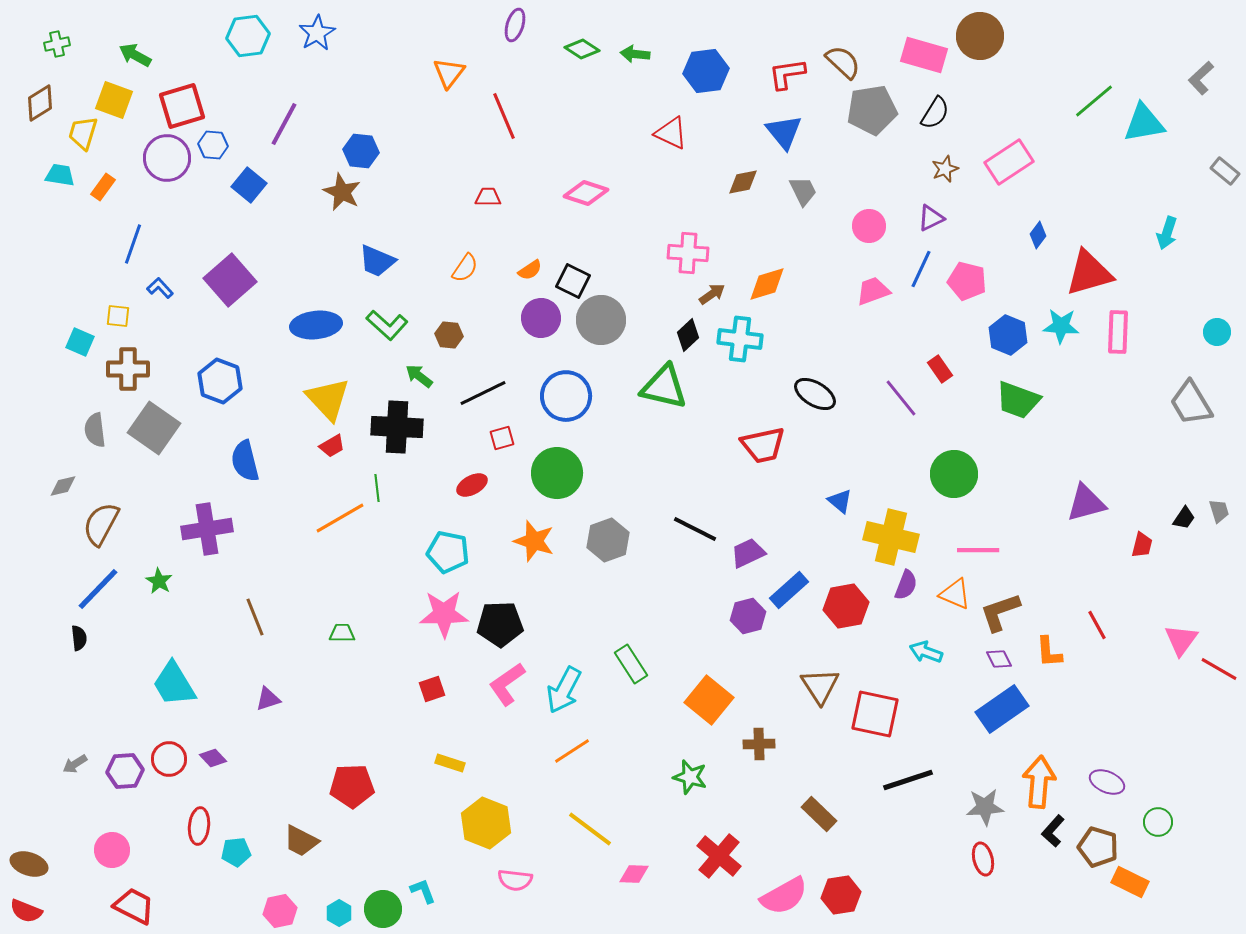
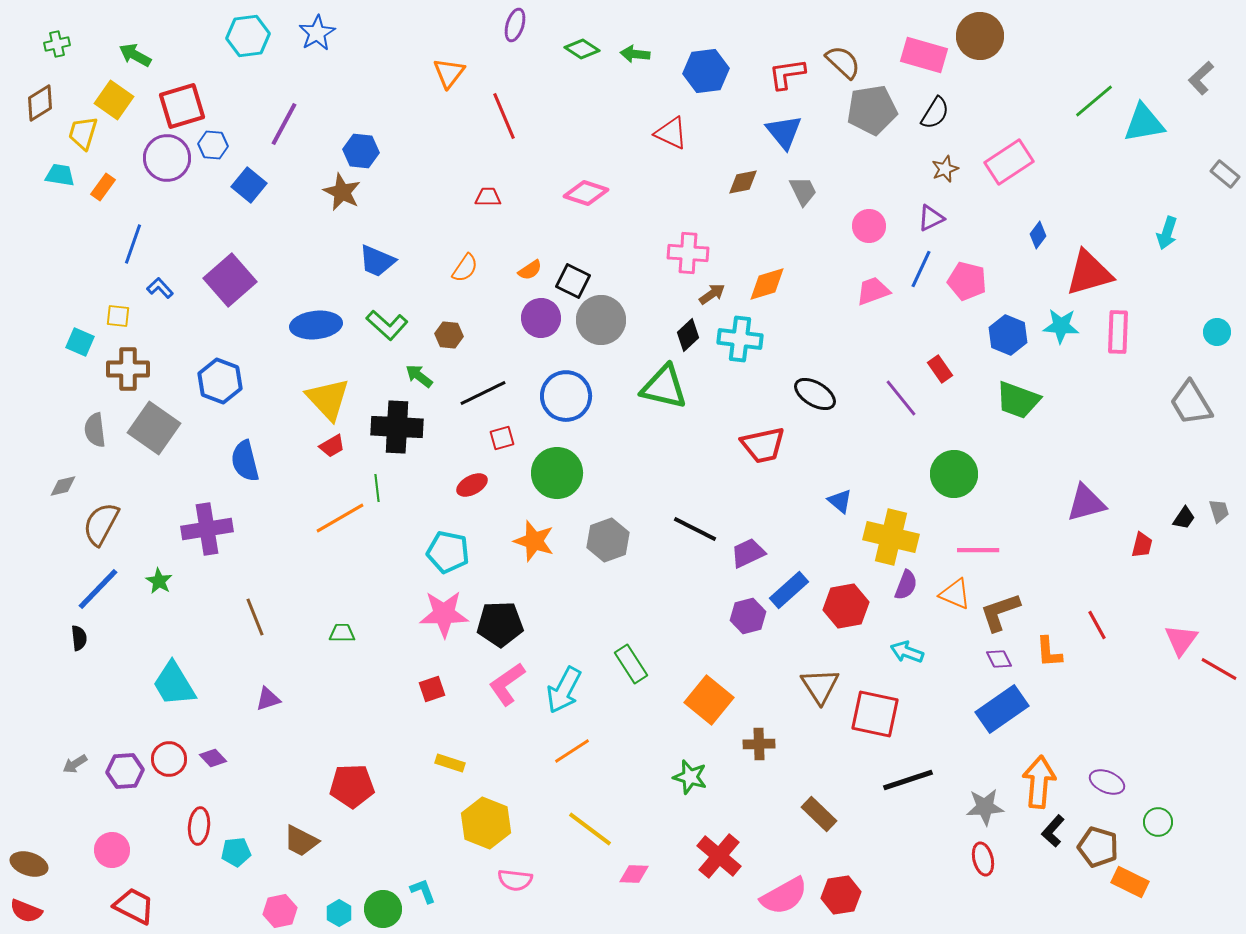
yellow square at (114, 100): rotated 15 degrees clockwise
gray rectangle at (1225, 171): moved 3 px down
cyan arrow at (926, 652): moved 19 px left
